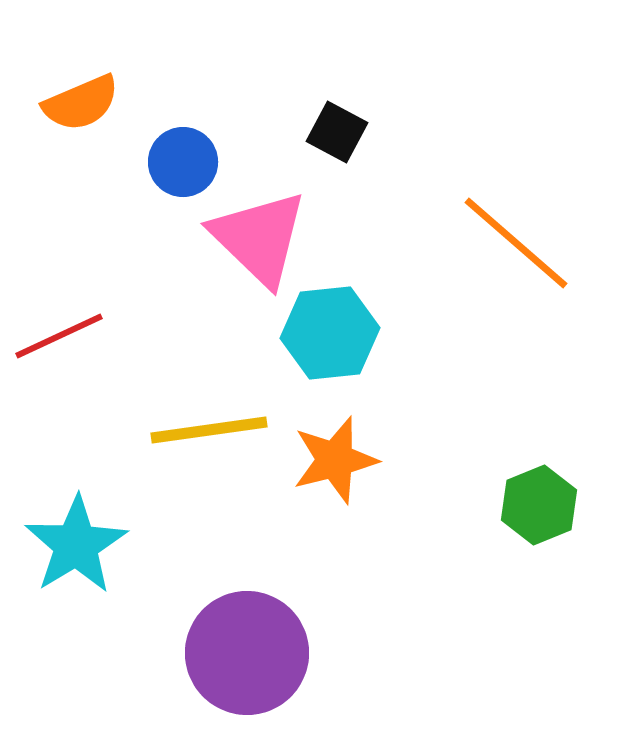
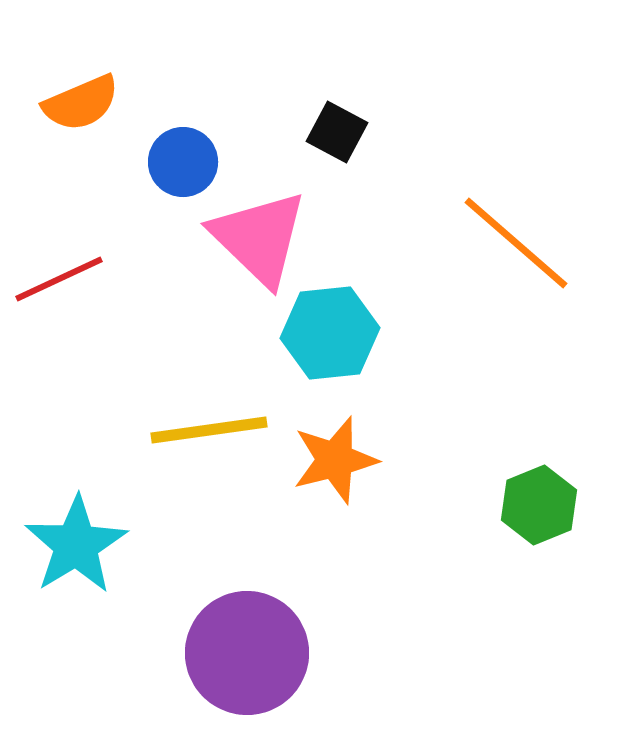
red line: moved 57 px up
